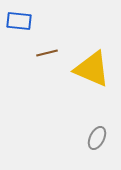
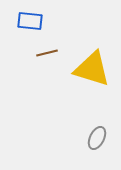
blue rectangle: moved 11 px right
yellow triangle: rotated 6 degrees counterclockwise
